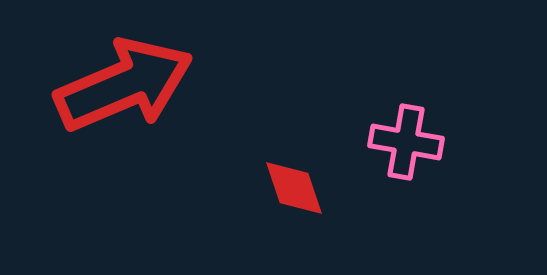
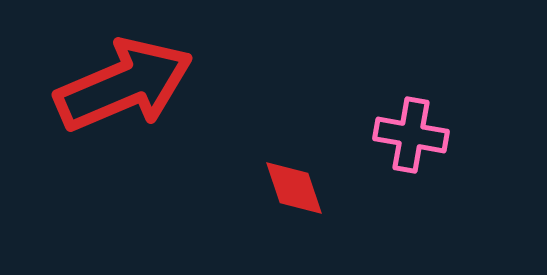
pink cross: moved 5 px right, 7 px up
